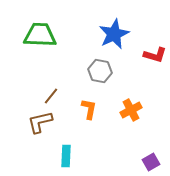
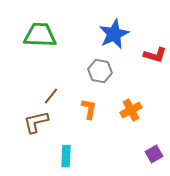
brown L-shape: moved 4 px left
purple square: moved 3 px right, 8 px up
